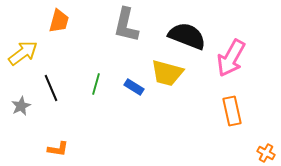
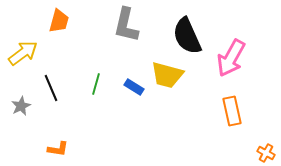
black semicircle: rotated 135 degrees counterclockwise
yellow trapezoid: moved 2 px down
